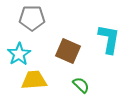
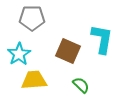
cyan L-shape: moved 7 px left
